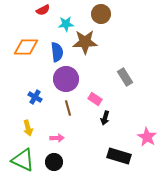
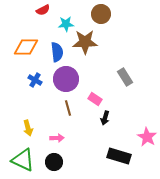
blue cross: moved 17 px up
